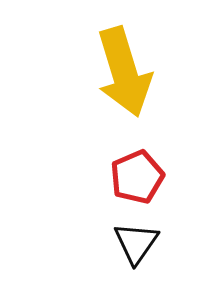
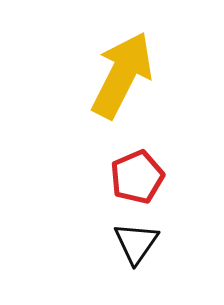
yellow arrow: moved 2 px left, 3 px down; rotated 136 degrees counterclockwise
